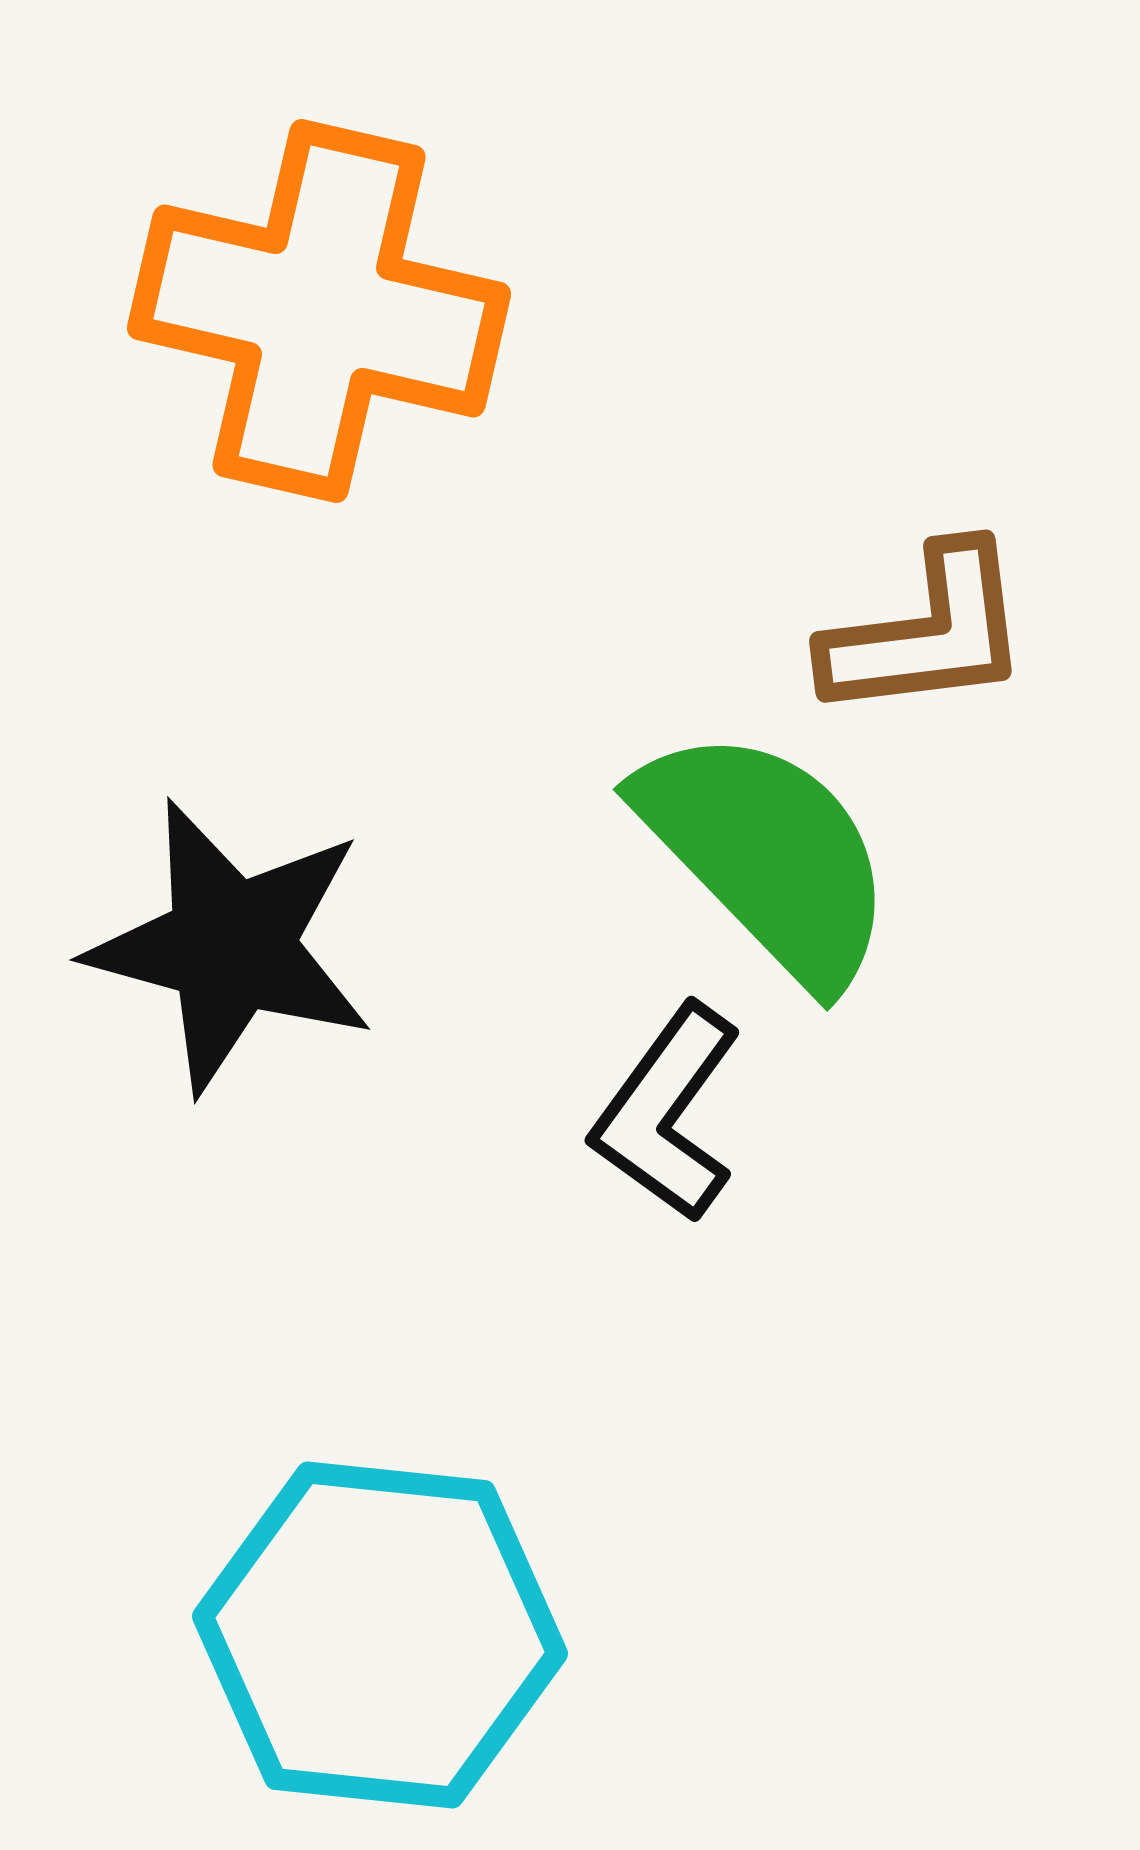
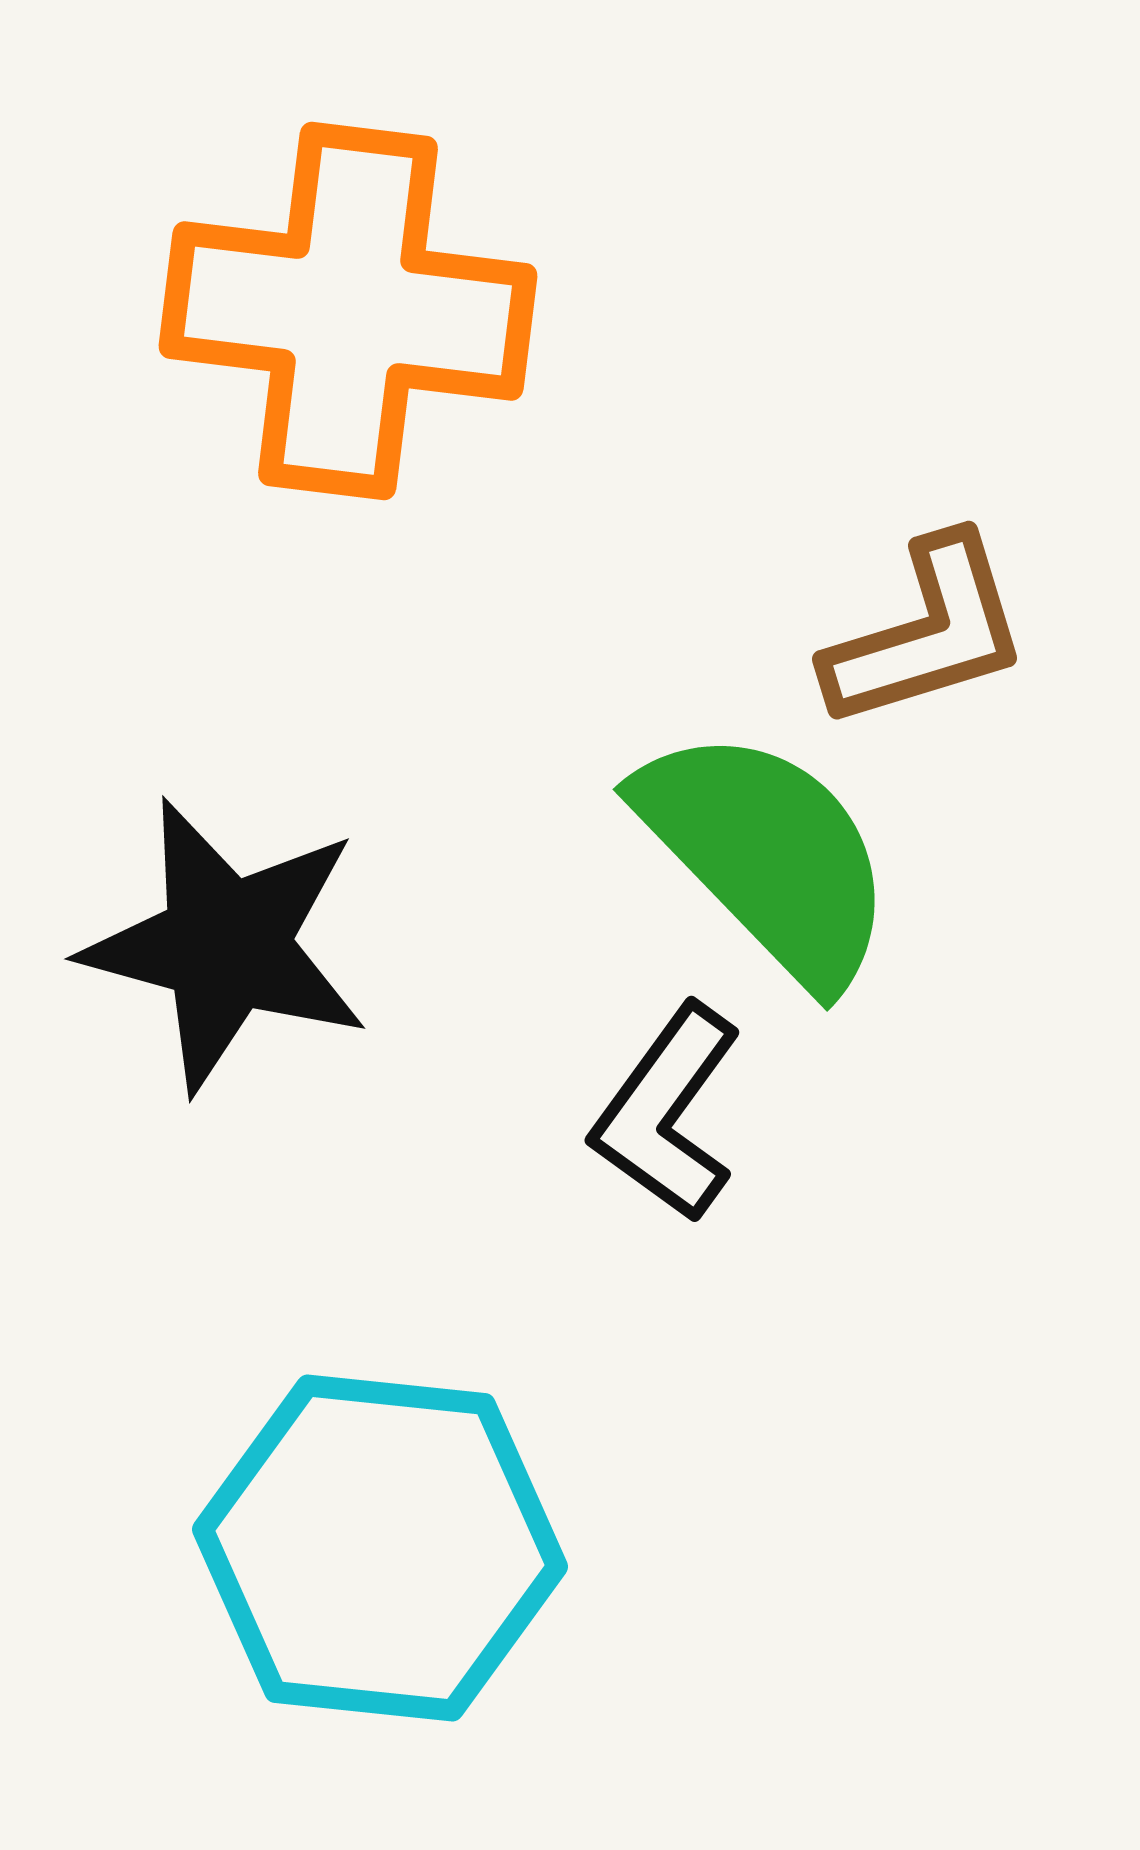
orange cross: moved 29 px right; rotated 6 degrees counterclockwise
brown L-shape: rotated 10 degrees counterclockwise
black star: moved 5 px left, 1 px up
cyan hexagon: moved 87 px up
